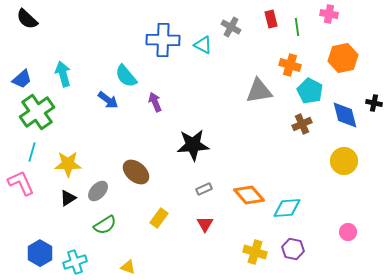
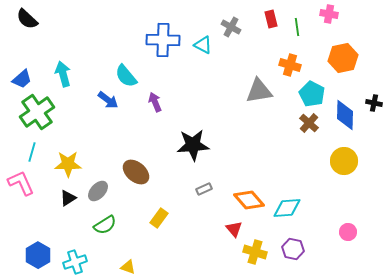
cyan pentagon: moved 2 px right, 3 px down
blue diamond: rotated 16 degrees clockwise
brown cross: moved 7 px right, 1 px up; rotated 24 degrees counterclockwise
orange diamond: moved 5 px down
red triangle: moved 29 px right, 5 px down; rotated 12 degrees counterclockwise
blue hexagon: moved 2 px left, 2 px down
